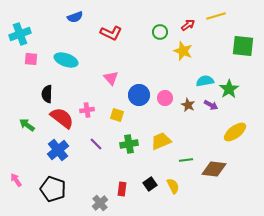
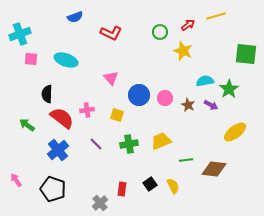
green square: moved 3 px right, 8 px down
